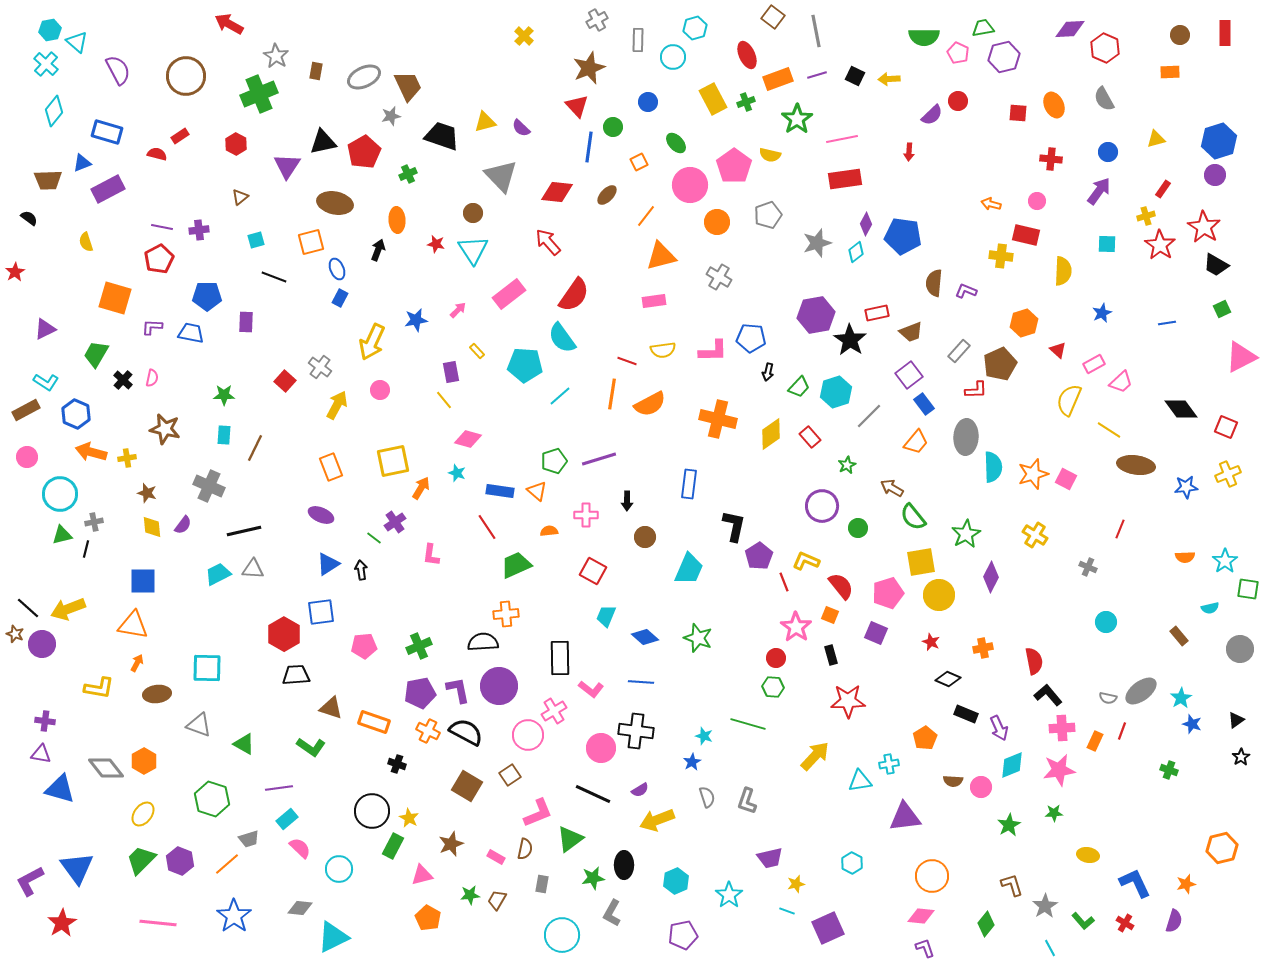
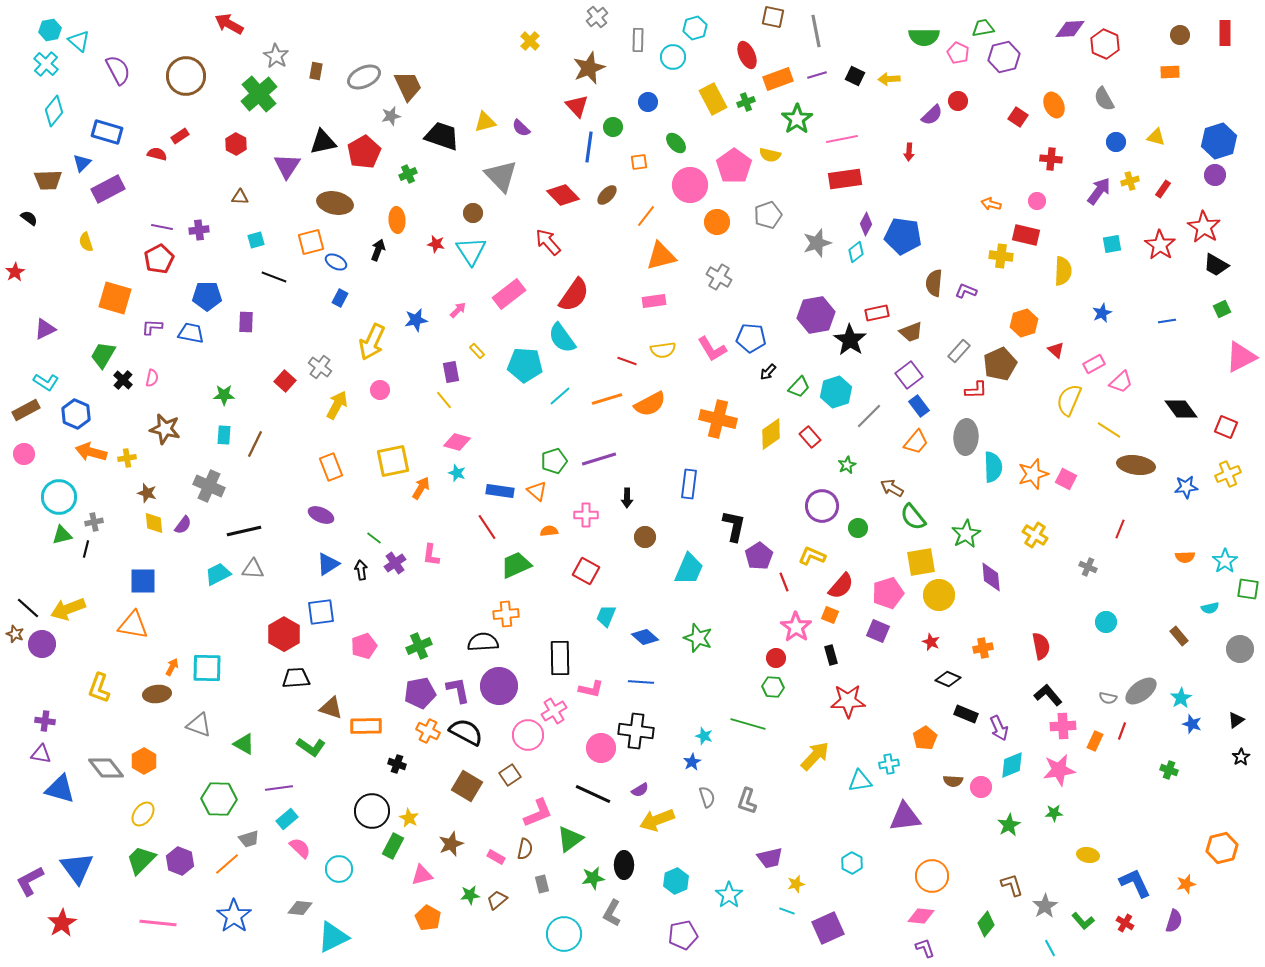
brown square at (773, 17): rotated 25 degrees counterclockwise
gray cross at (597, 20): moved 3 px up; rotated 10 degrees counterclockwise
yellow cross at (524, 36): moved 6 px right, 5 px down
cyan triangle at (77, 42): moved 2 px right, 1 px up
red hexagon at (1105, 48): moved 4 px up
green cross at (259, 94): rotated 18 degrees counterclockwise
red square at (1018, 113): moved 4 px down; rotated 30 degrees clockwise
yellow triangle at (1156, 139): moved 2 px up; rotated 30 degrees clockwise
blue circle at (1108, 152): moved 8 px right, 10 px up
orange square at (639, 162): rotated 18 degrees clockwise
blue triangle at (82, 163): rotated 24 degrees counterclockwise
red diamond at (557, 192): moved 6 px right, 3 px down; rotated 40 degrees clockwise
brown triangle at (240, 197): rotated 42 degrees clockwise
yellow cross at (1146, 216): moved 16 px left, 35 px up
cyan square at (1107, 244): moved 5 px right; rotated 12 degrees counterclockwise
cyan triangle at (473, 250): moved 2 px left, 1 px down
blue ellipse at (337, 269): moved 1 px left, 7 px up; rotated 40 degrees counterclockwise
blue line at (1167, 323): moved 2 px up
red triangle at (1058, 350): moved 2 px left
pink L-shape at (713, 351): moved 1 px left, 2 px up; rotated 60 degrees clockwise
green trapezoid at (96, 354): moved 7 px right, 1 px down
black arrow at (768, 372): rotated 30 degrees clockwise
orange line at (612, 394): moved 5 px left, 5 px down; rotated 64 degrees clockwise
blue rectangle at (924, 404): moved 5 px left, 2 px down
pink diamond at (468, 439): moved 11 px left, 3 px down
brown line at (255, 448): moved 4 px up
pink circle at (27, 457): moved 3 px left, 3 px up
cyan circle at (60, 494): moved 1 px left, 3 px down
black arrow at (627, 501): moved 3 px up
purple cross at (395, 522): moved 41 px down
yellow diamond at (152, 527): moved 2 px right, 4 px up
yellow L-shape at (806, 561): moved 6 px right, 5 px up
red square at (593, 571): moved 7 px left
purple diamond at (991, 577): rotated 32 degrees counterclockwise
red semicircle at (841, 586): rotated 80 degrees clockwise
purple square at (876, 633): moved 2 px right, 2 px up
pink pentagon at (364, 646): rotated 15 degrees counterclockwise
red semicircle at (1034, 661): moved 7 px right, 15 px up
orange arrow at (137, 663): moved 35 px right, 4 px down
black trapezoid at (296, 675): moved 3 px down
yellow L-shape at (99, 688): rotated 100 degrees clockwise
pink L-shape at (591, 689): rotated 25 degrees counterclockwise
orange rectangle at (374, 722): moved 8 px left, 4 px down; rotated 20 degrees counterclockwise
pink cross at (1062, 728): moved 1 px right, 2 px up
green hexagon at (212, 799): moved 7 px right; rotated 16 degrees counterclockwise
gray rectangle at (542, 884): rotated 24 degrees counterclockwise
brown trapezoid at (497, 900): rotated 20 degrees clockwise
cyan circle at (562, 935): moved 2 px right, 1 px up
